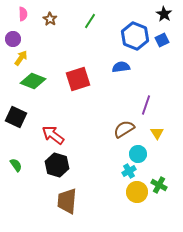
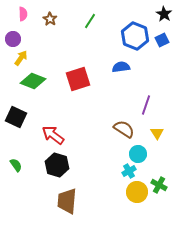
brown semicircle: rotated 65 degrees clockwise
